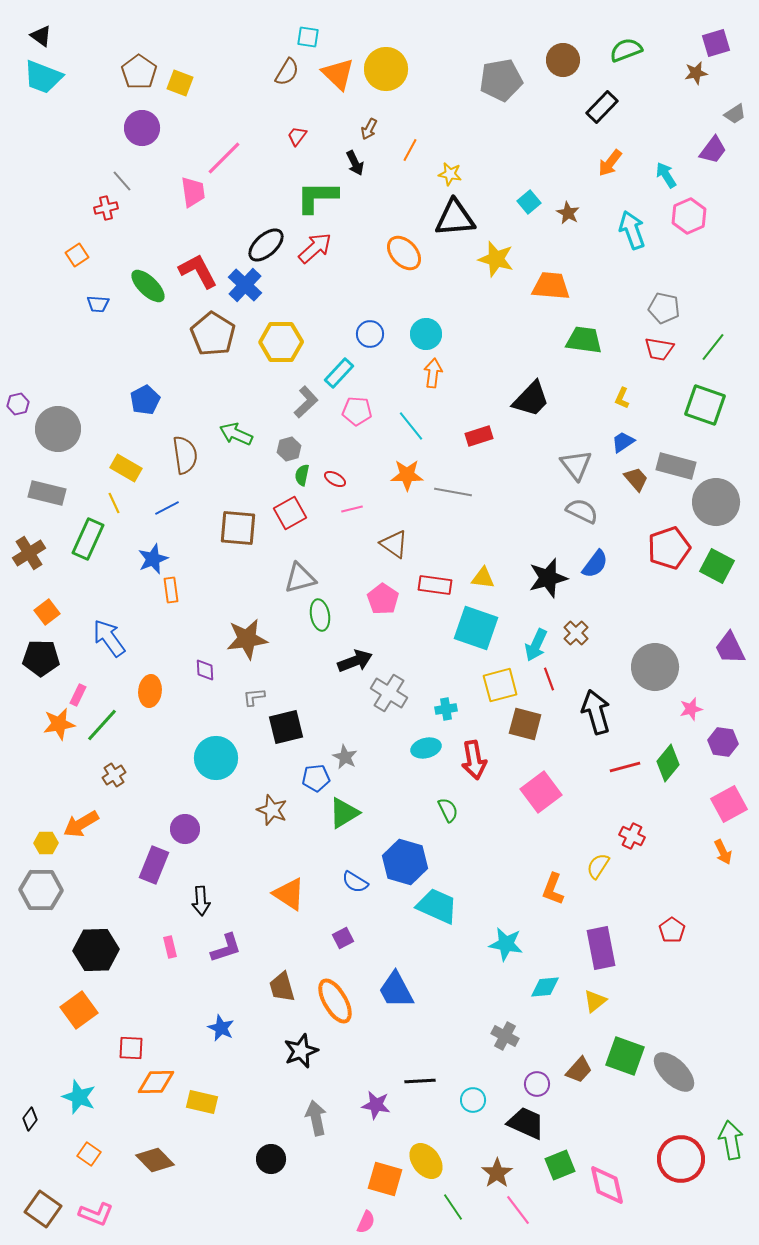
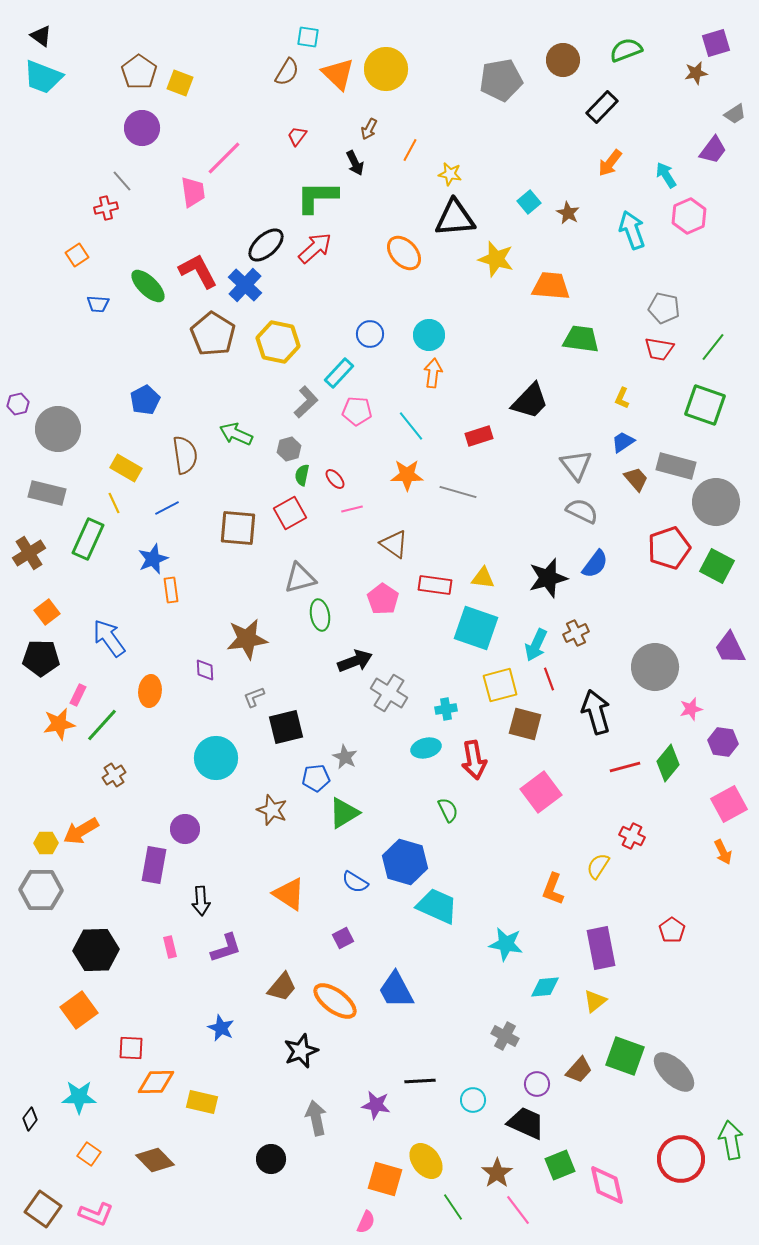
cyan circle at (426, 334): moved 3 px right, 1 px down
green trapezoid at (584, 340): moved 3 px left, 1 px up
yellow hexagon at (281, 342): moved 3 px left; rotated 12 degrees clockwise
black trapezoid at (531, 399): moved 1 px left, 2 px down
red ellipse at (335, 479): rotated 20 degrees clockwise
gray line at (453, 492): moved 5 px right; rotated 6 degrees clockwise
brown cross at (576, 633): rotated 20 degrees clockwise
gray L-shape at (254, 697): rotated 15 degrees counterclockwise
orange arrow at (81, 824): moved 7 px down
purple rectangle at (154, 865): rotated 12 degrees counterclockwise
brown trapezoid at (282, 987): rotated 124 degrees counterclockwise
orange ellipse at (335, 1001): rotated 24 degrees counterclockwise
cyan star at (79, 1097): rotated 20 degrees counterclockwise
